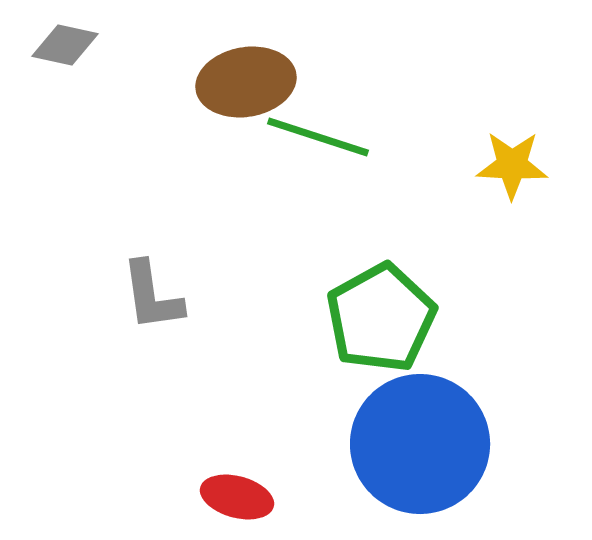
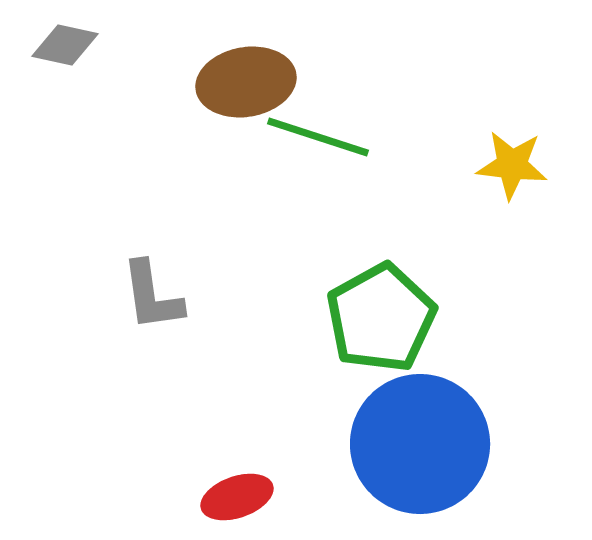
yellow star: rotated 4 degrees clockwise
red ellipse: rotated 34 degrees counterclockwise
